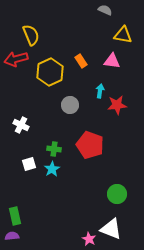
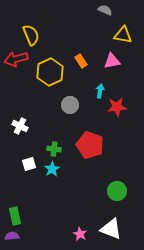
pink triangle: rotated 18 degrees counterclockwise
red star: moved 2 px down
white cross: moved 1 px left, 1 px down
green circle: moved 3 px up
pink star: moved 9 px left, 5 px up
